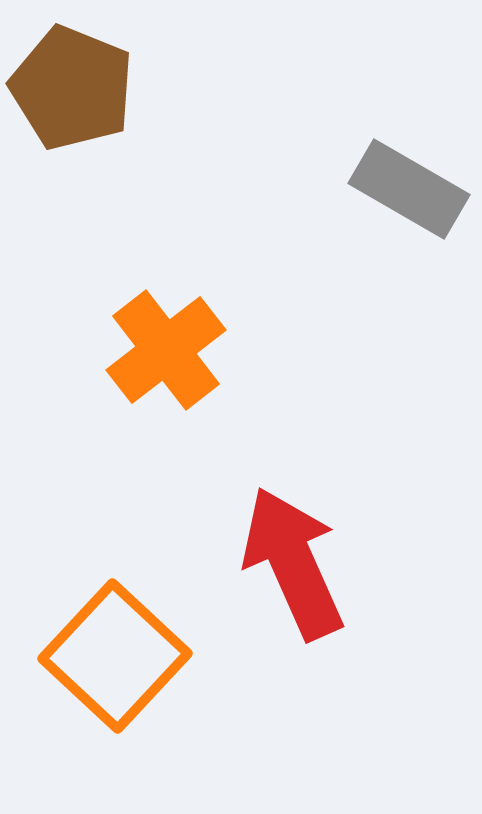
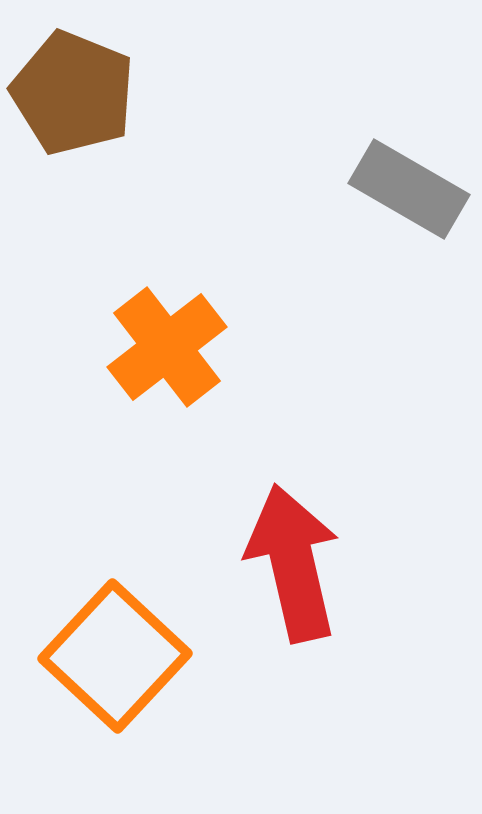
brown pentagon: moved 1 px right, 5 px down
orange cross: moved 1 px right, 3 px up
red arrow: rotated 11 degrees clockwise
